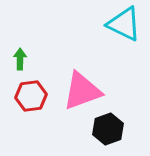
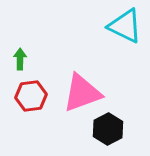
cyan triangle: moved 1 px right, 2 px down
pink triangle: moved 2 px down
black hexagon: rotated 8 degrees counterclockwise
